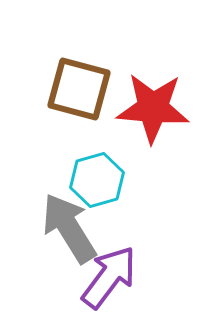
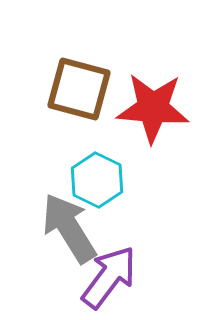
cyan hexagon: rotated 18 degrees counterclockwise
